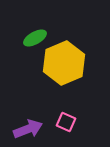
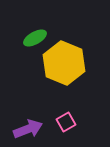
yellow hexagon: rotated 15 degrees counterclockwise
pink square: rotated 36 degrees clockwise
